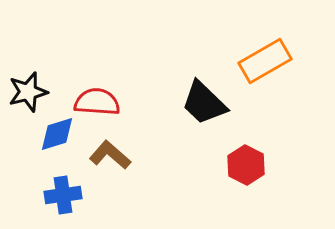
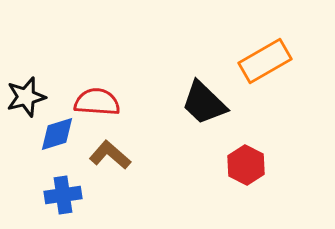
black star: moved 2 px left, 5 px down
